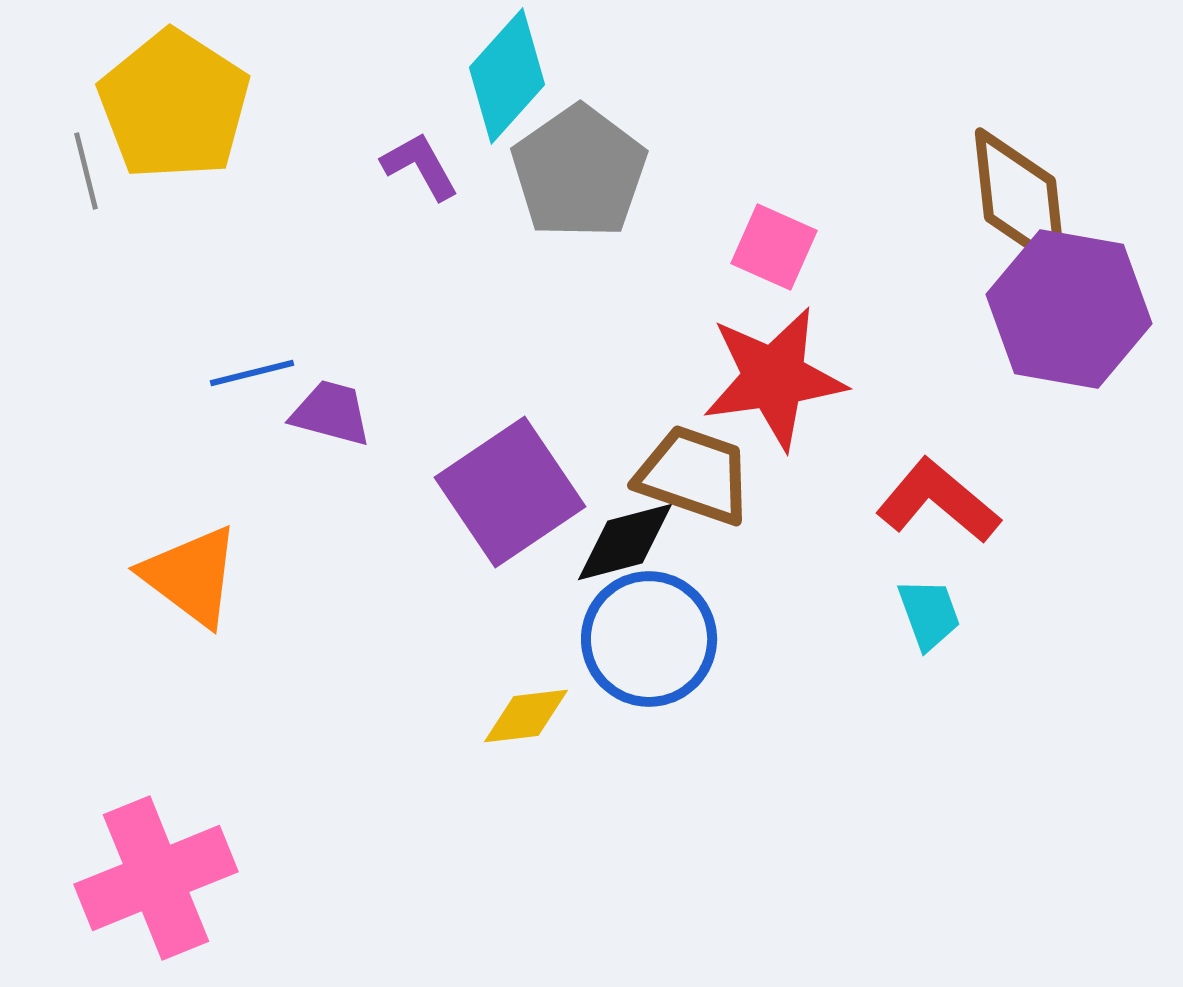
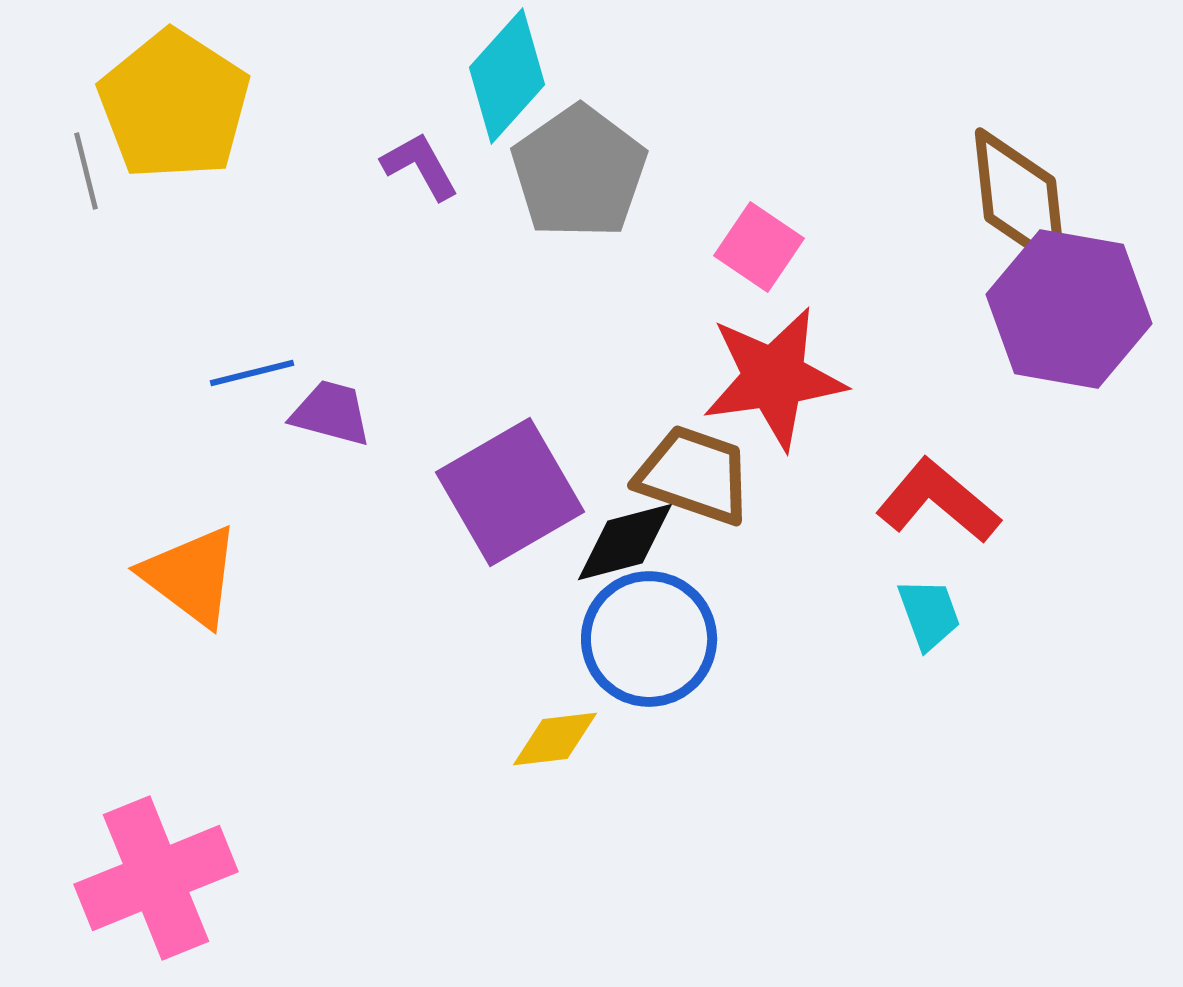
pink square: moved 15 px left; rotated 10 degrees clockwise
purple square: rotated 4 degrees clockwise
yellow diamond: moved 29 px right, 23 px down
